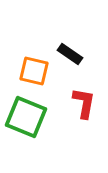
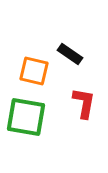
green square: rotated 12 degrees counterclockwise
